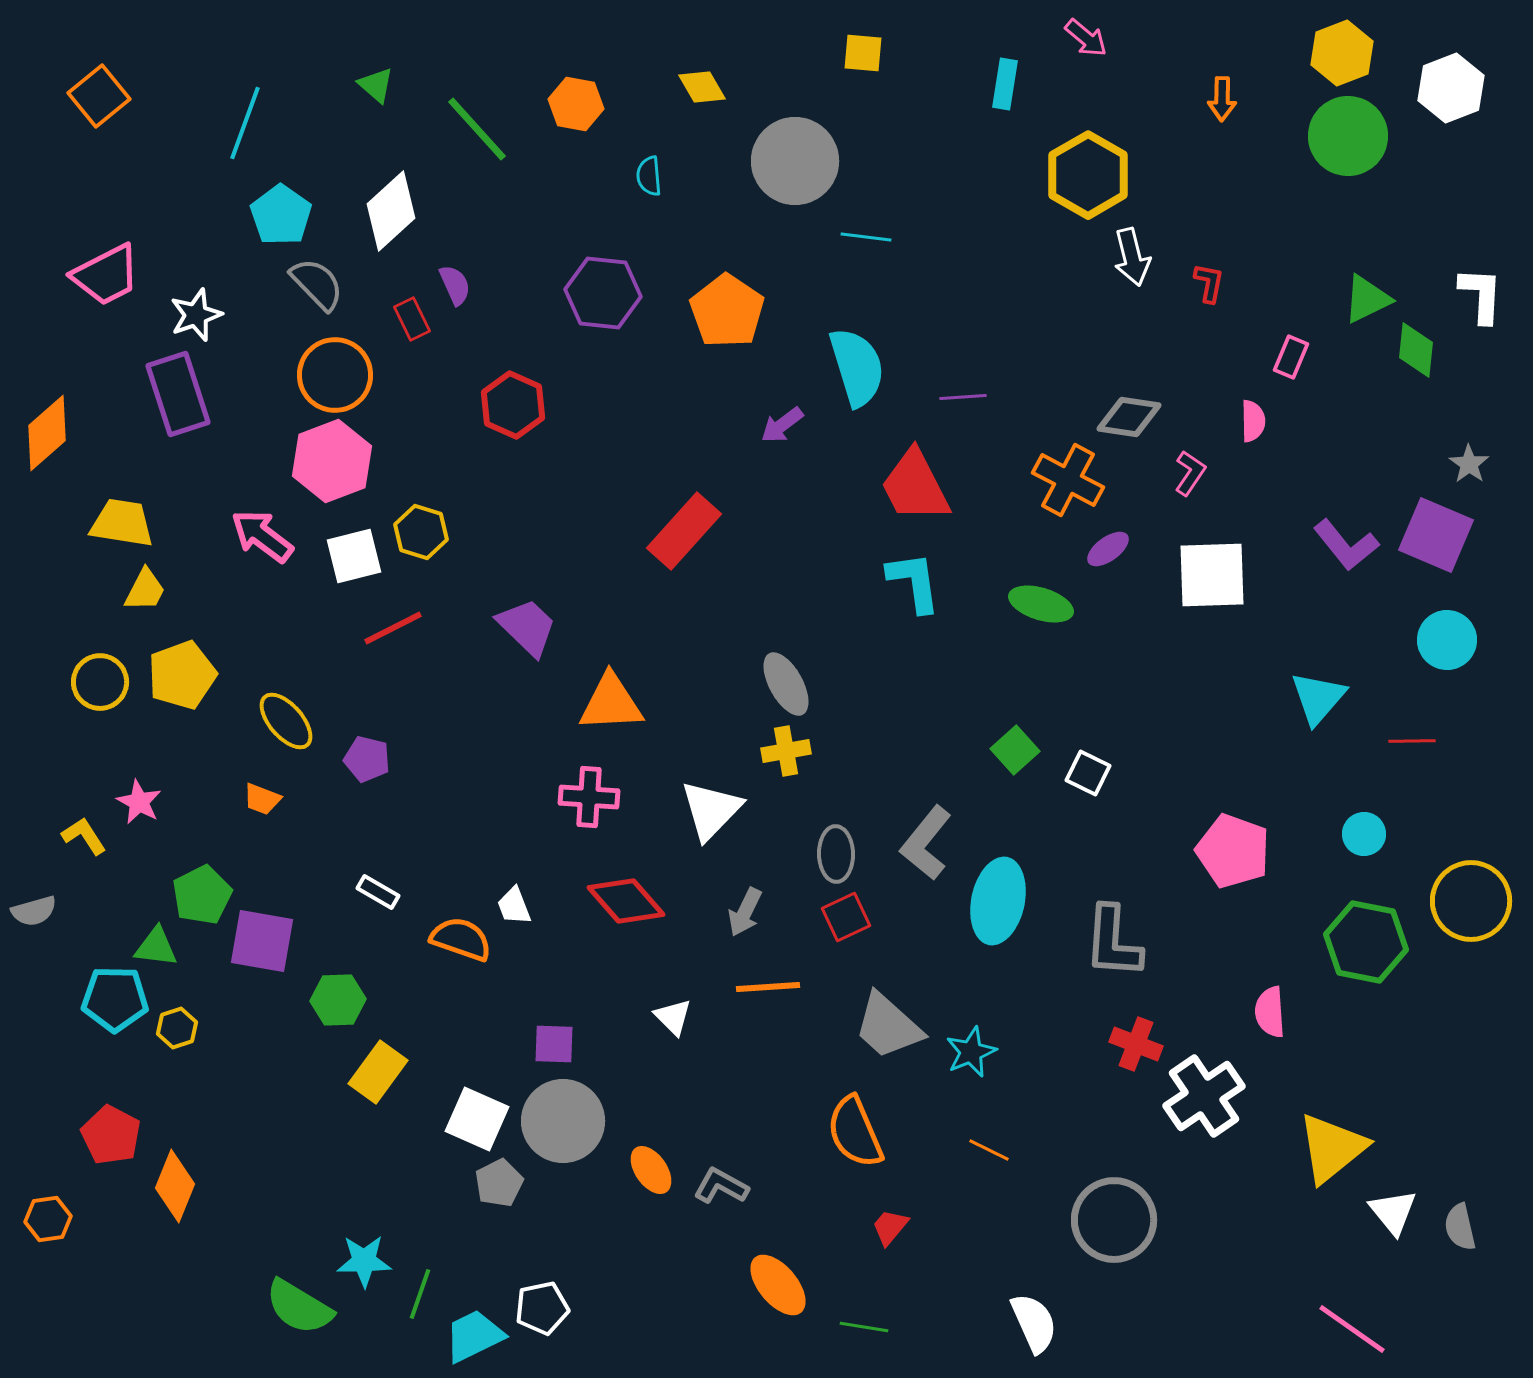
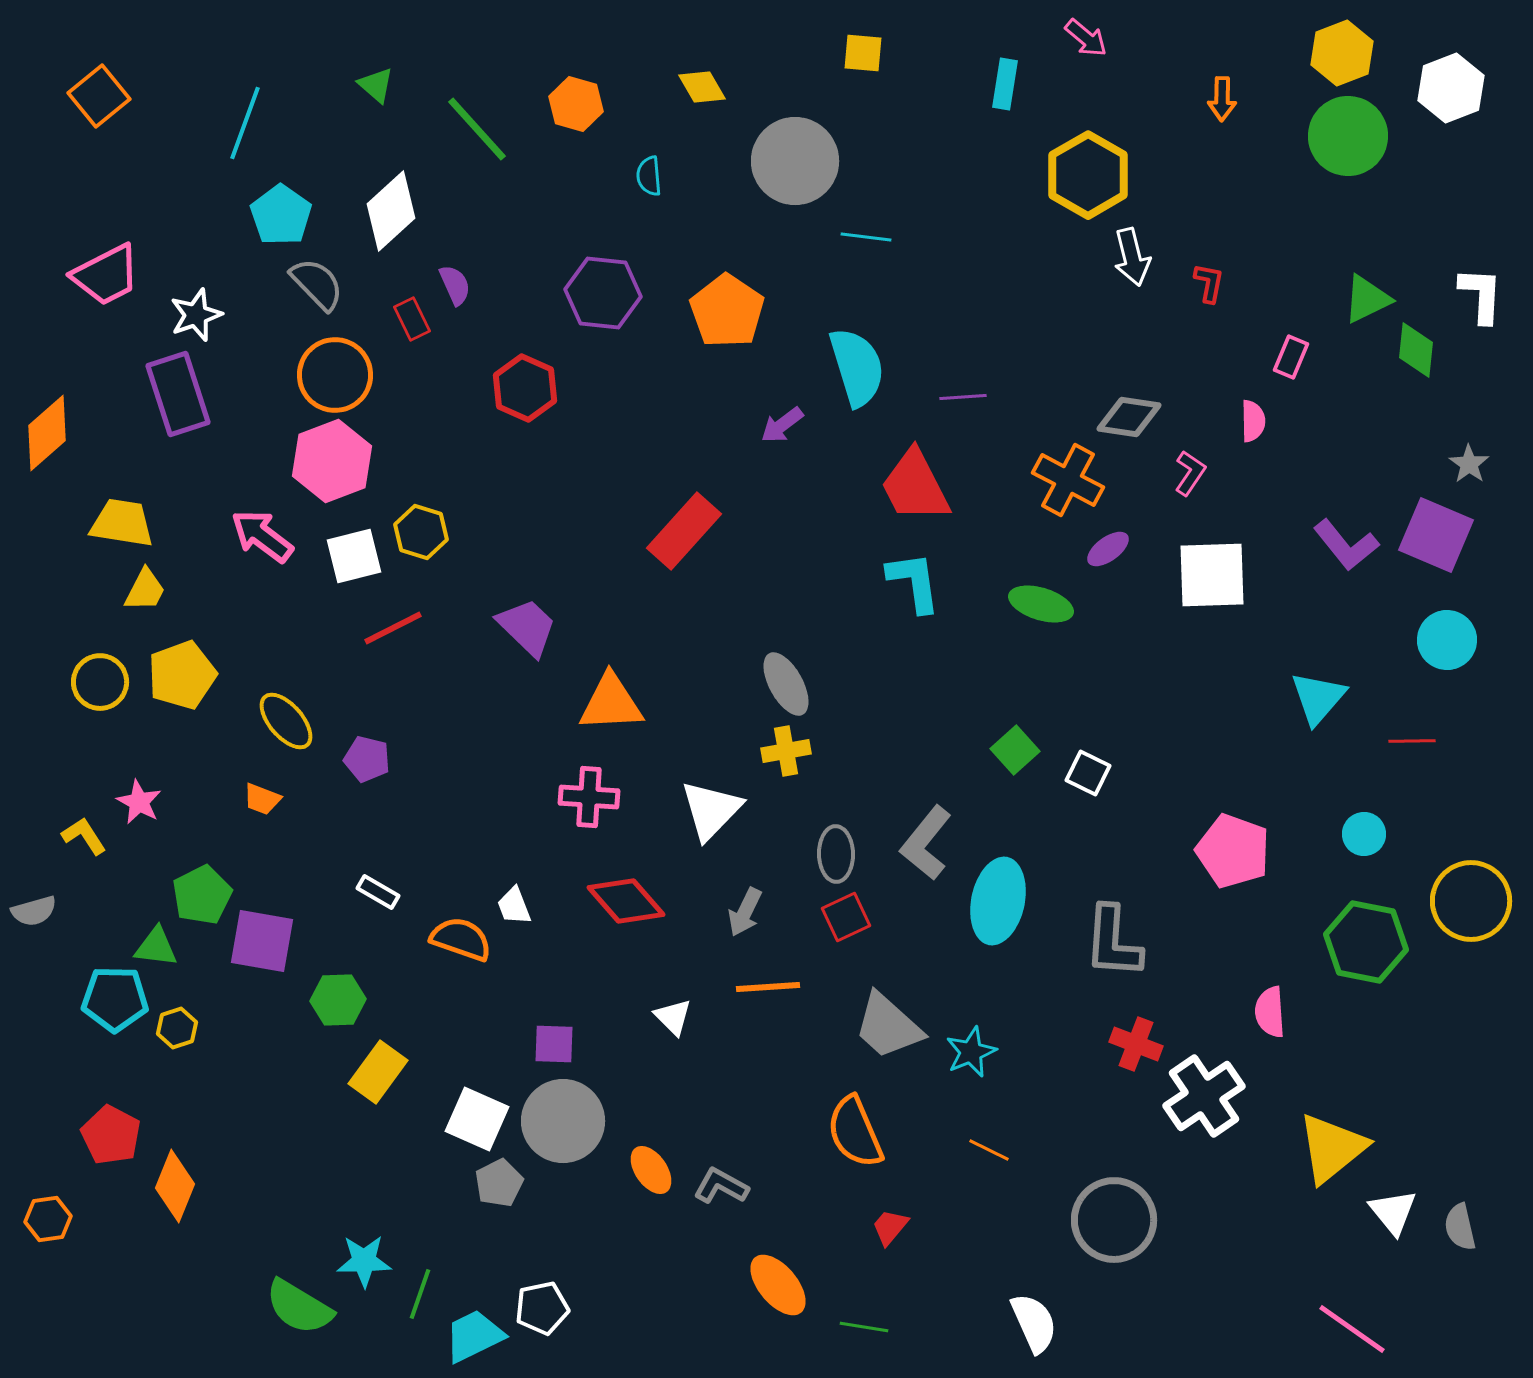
orange hexagon at (576, 104): rotated 6 degrees clockwise
red hexagon at (513, 405): moved 12 px right, 17 px up
